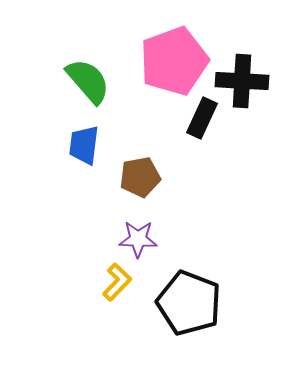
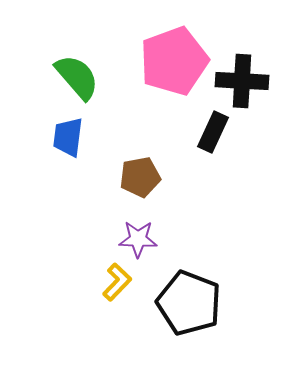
green semicircle: moved 11 px left, 4 px up
black rectangle: moved 11 px right, 14 px down
blue trapezoid: moved 16 px left, 8 px up
